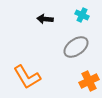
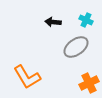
cyan cross: moved 4 px right, 5 px down
black arrow: moved 8 px right, 3 px down
orange cross: moved 2 px down
